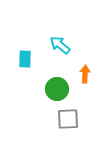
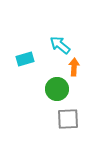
cyan rectangle: rotated 72 degrees clockwise
orange arrow: moved 11 px left, 7 px up
